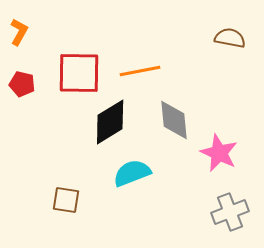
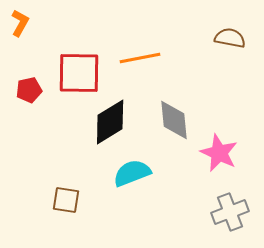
orange L-shape: moved 1 px right, 9 px up
orange line: moved 13 px up
red pentagon: moved 7 px right, 6 px down; rotated 25 degrees counterclockwise
